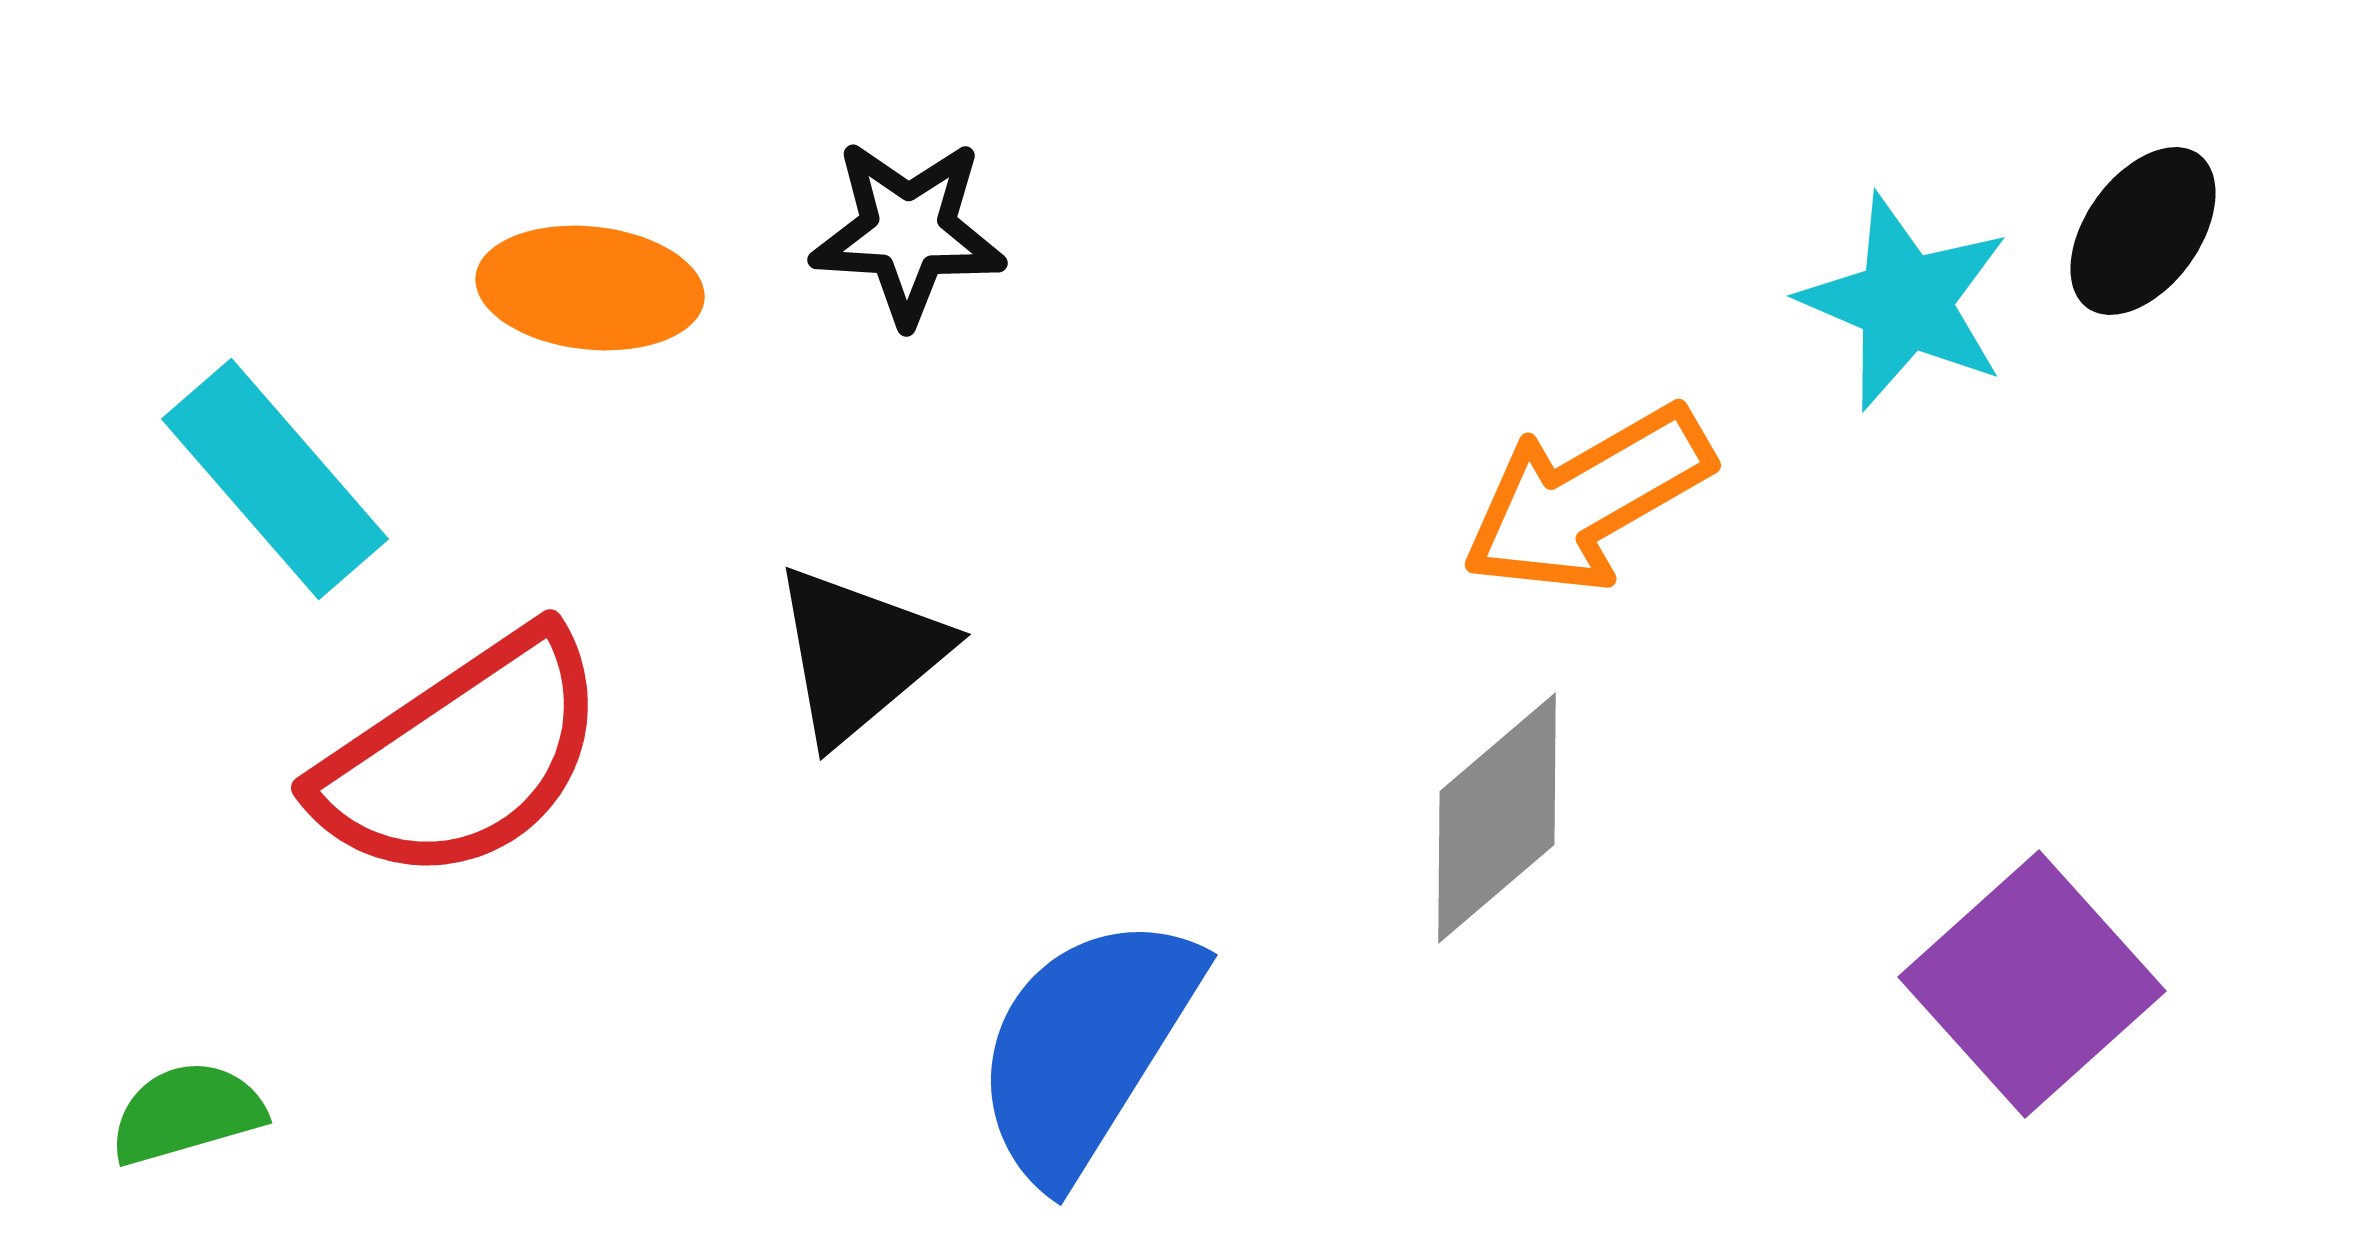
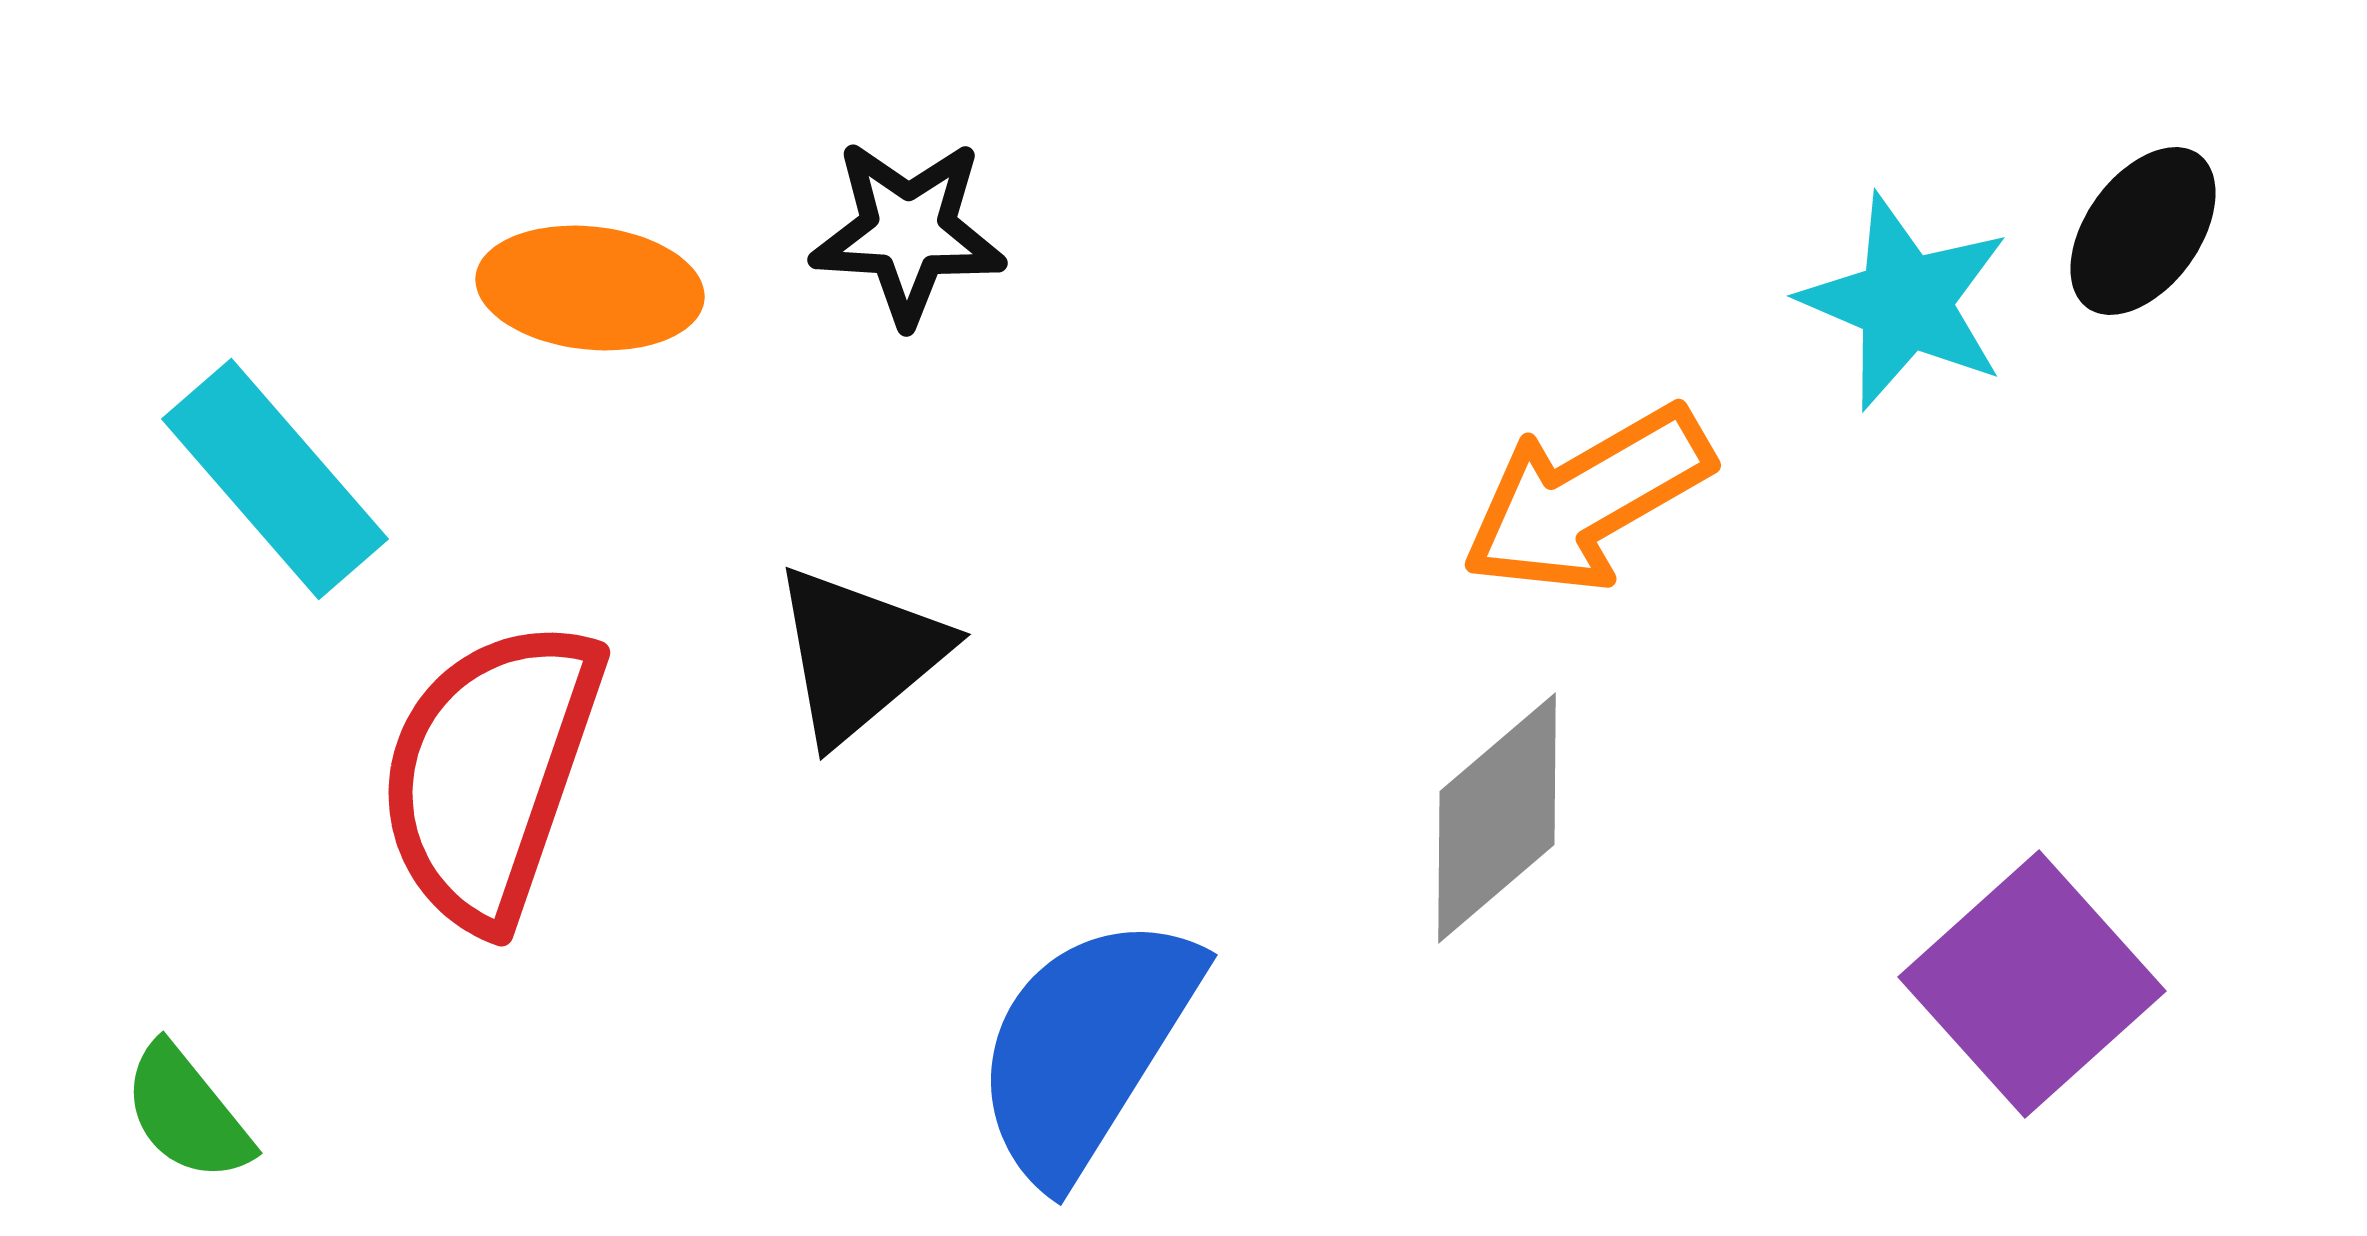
red semicircle: moved 28 px right, 16 px down; rotated 143 degrees clockwise
green semicircle: rotated 113 degrees counterclockwise
